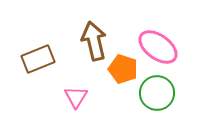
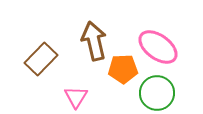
brown rectangle: moved 3 px right; rotated 24 degrees counterclockwise
orange pentagon: rotated 20 degrees counterclockwise
